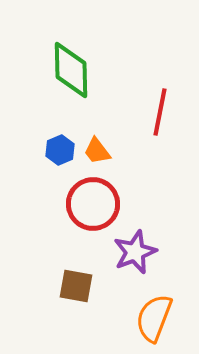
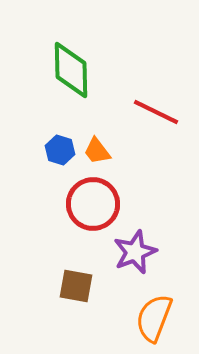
red line: moved 4 px left; rotated 75 degrees counterclockwise
blue hexagon: rotated 20 degrees counterclockwise
